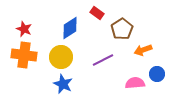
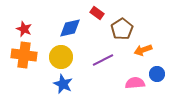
blue diamond: rotated 20 degrees clockwise
